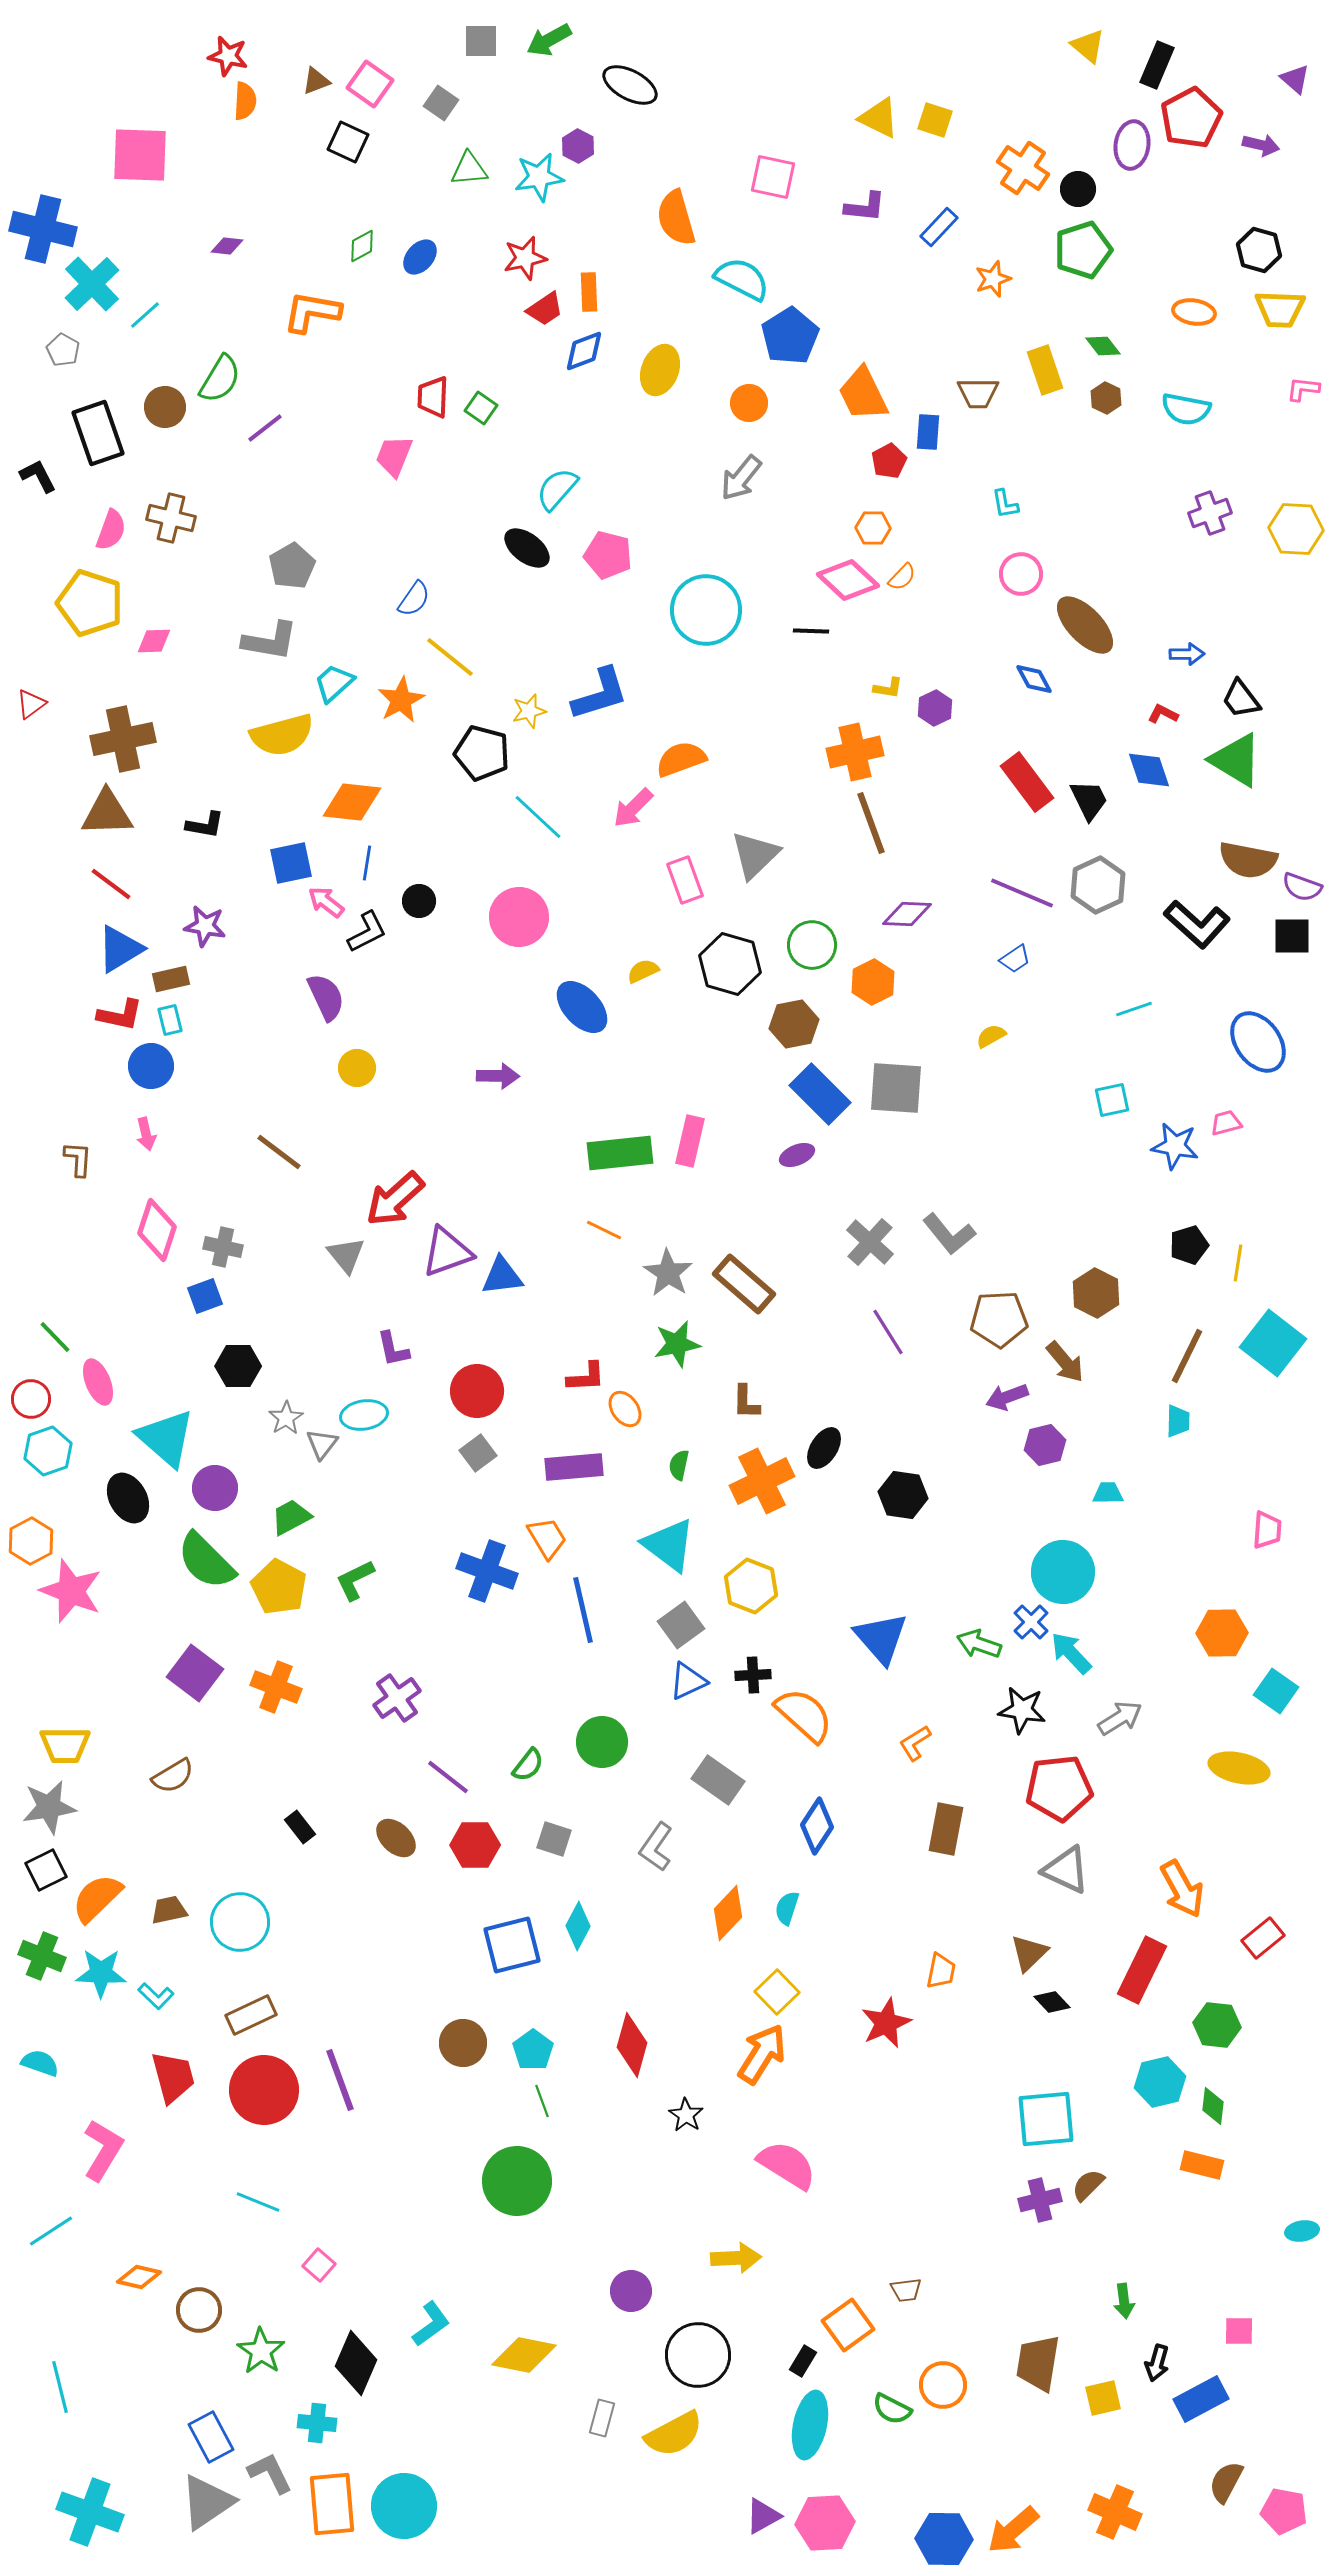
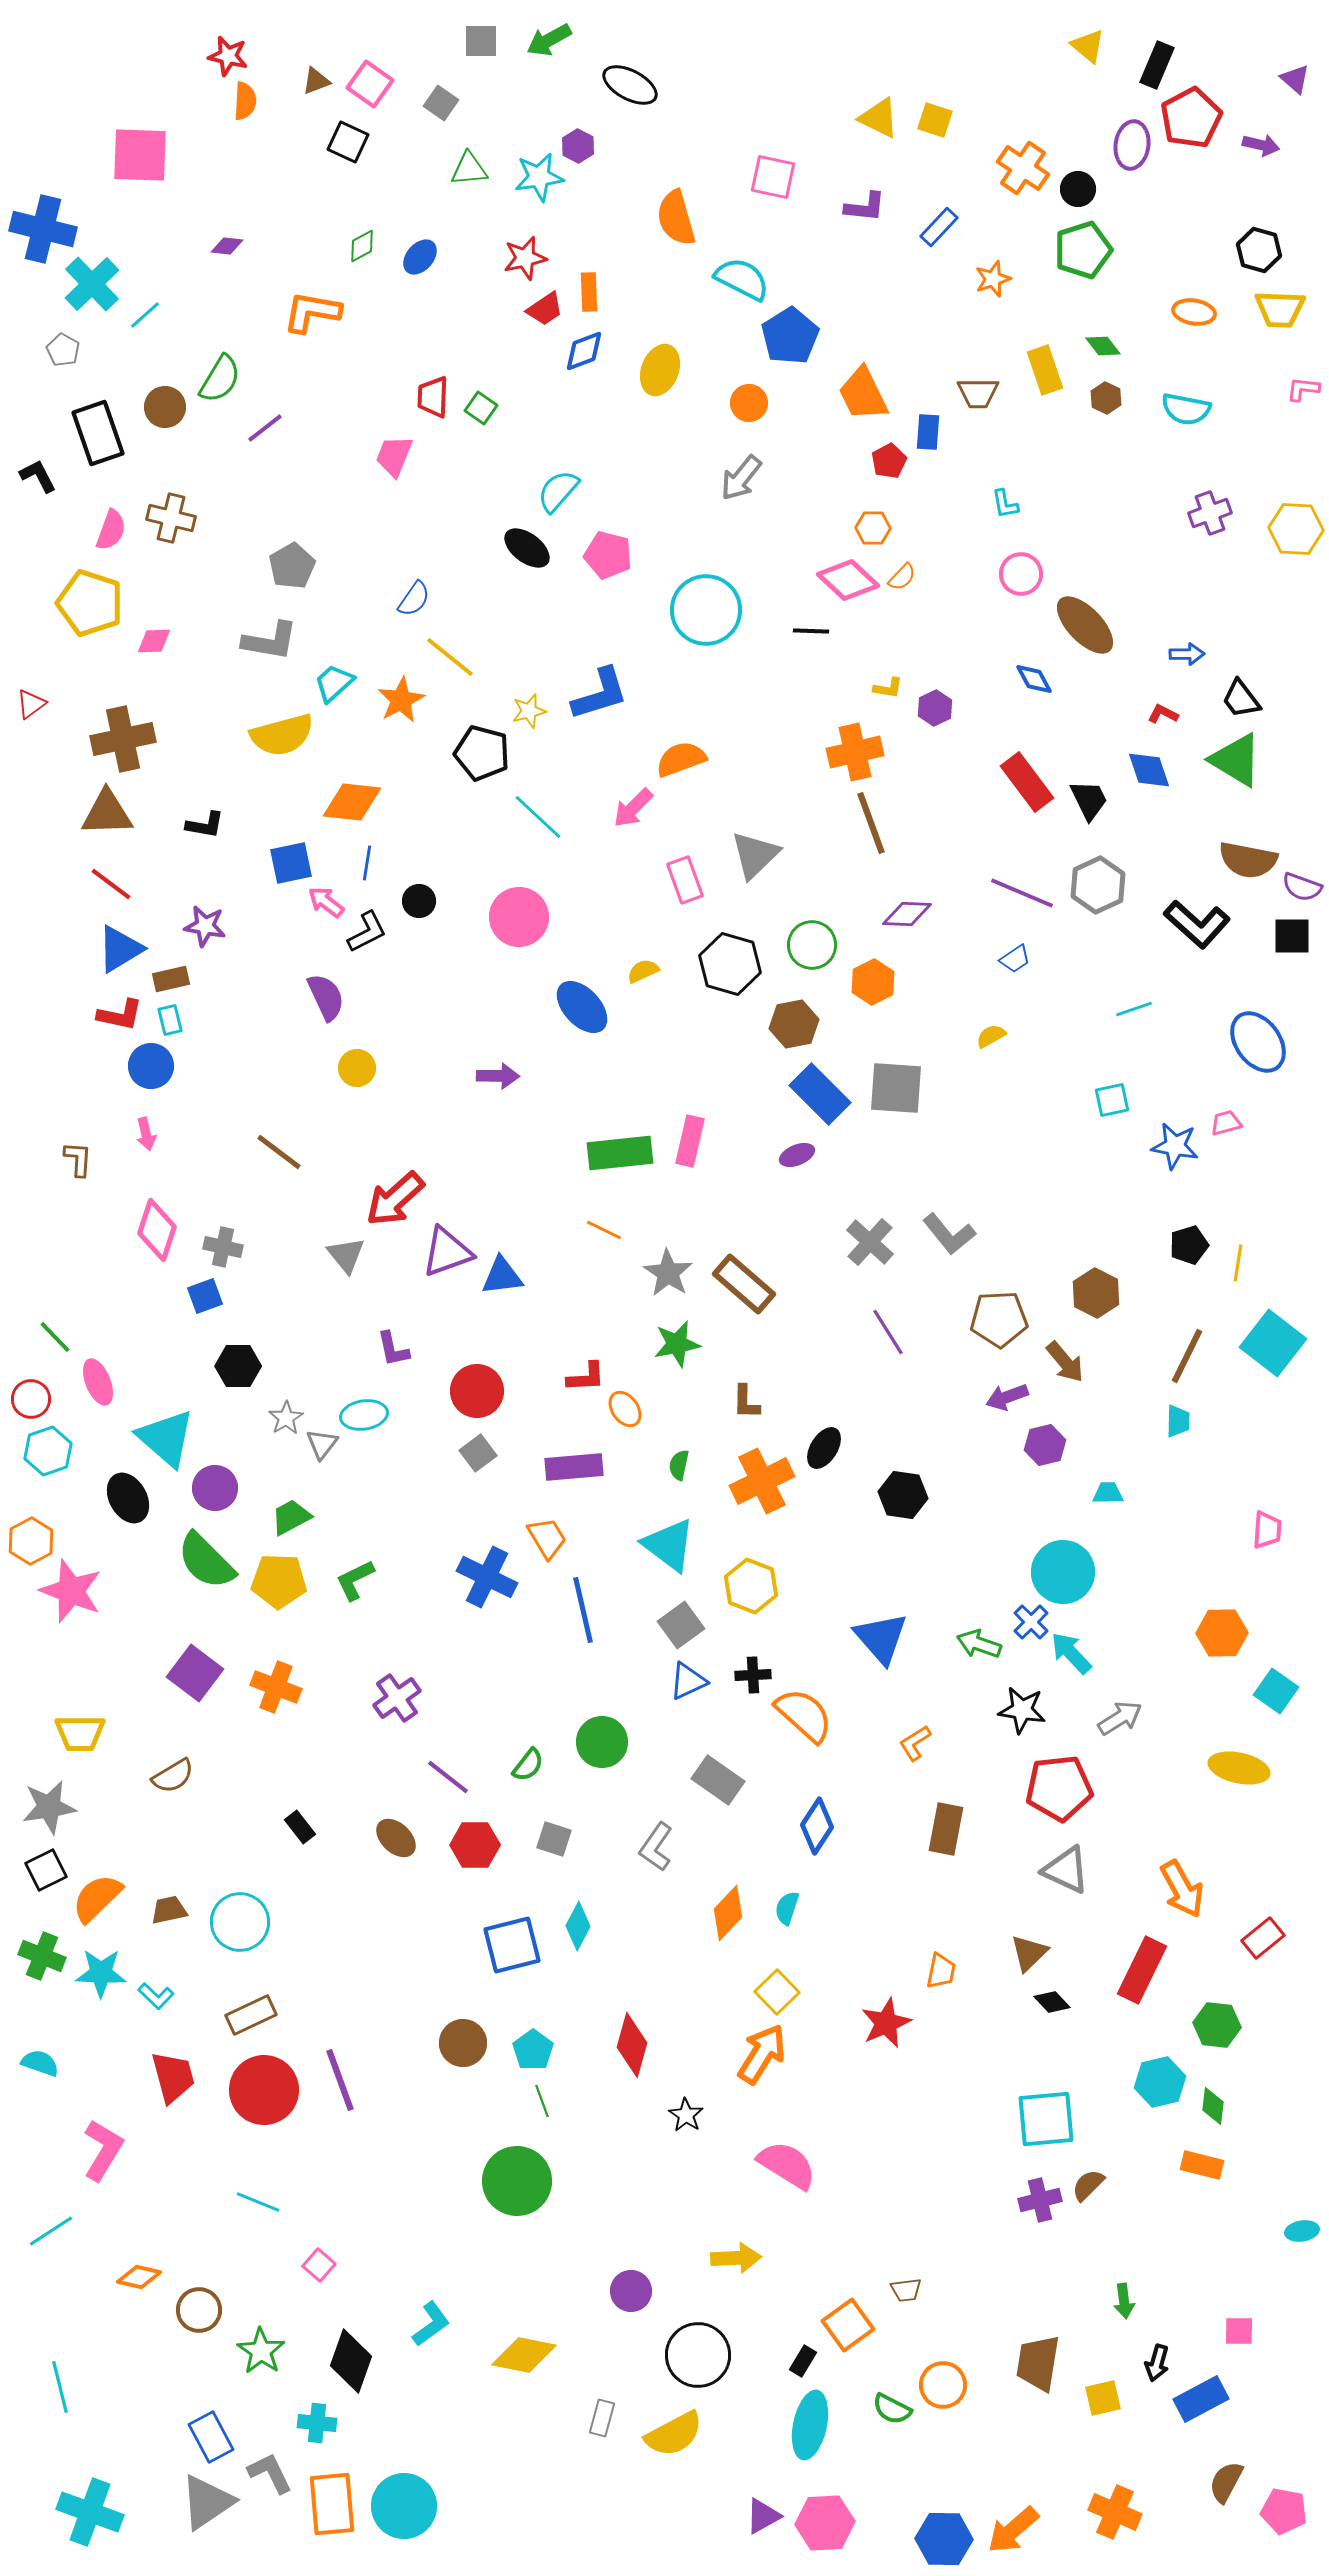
cyan semicircle at (557, 489): moved 1 px right, 2 px down
blue cross at (487, 1571): moved 6 px down; rotated 6 degrees clockwise
yellow pentagon at (279, 1587): moved 6 px up; rotated 26 degrees counterclockwise
yellow trapezoid at (65, 1745): moved 15 px right, 12 px up
black diamond at (356, 2363): moved 5 px left, 2 px up; rotated 4 degrees counterclockwise
